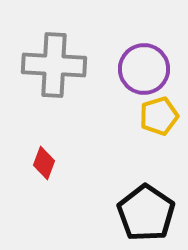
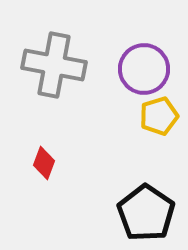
gray cross: rotated 8 degrees clockwise
